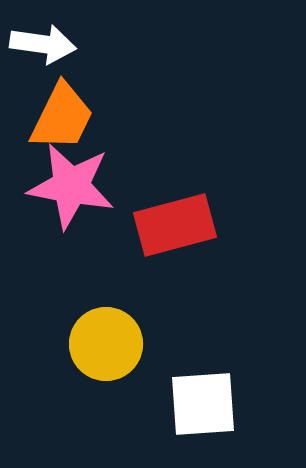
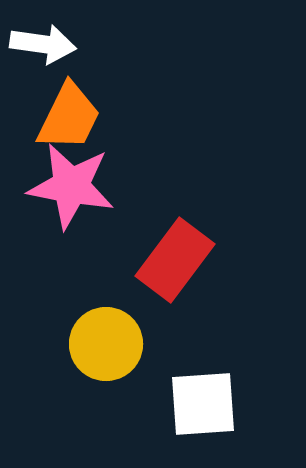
orange trapezoid: moved 7 px right
red rectangle: moved 35 px down; rotated 38 degrees counterclockwise
